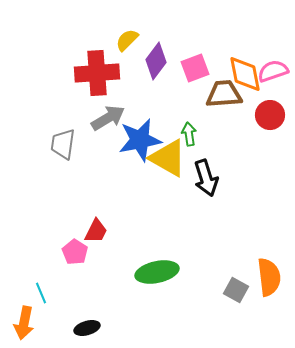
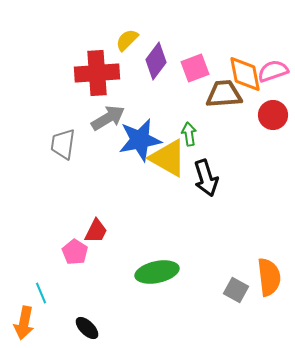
red circle: moved 3 px right
black ellipse: rotated 60 degrees clockwise
